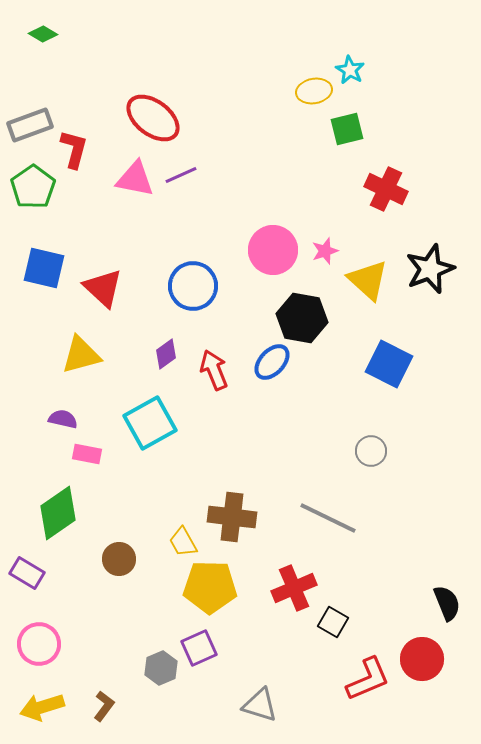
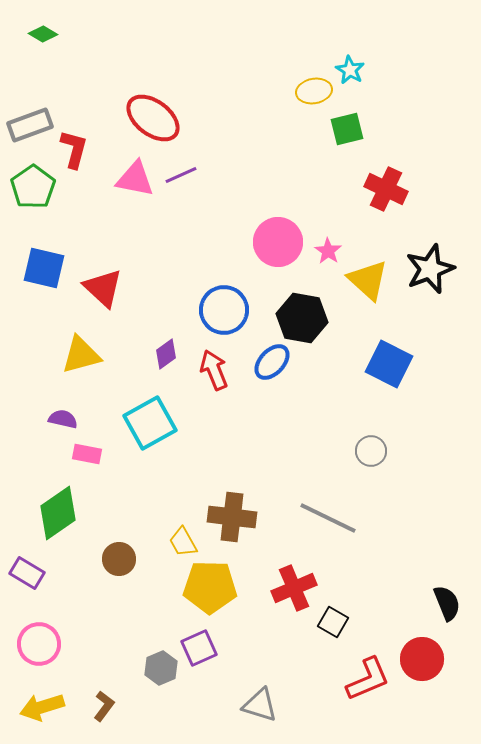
pink circle at (273, 250): moved 5 px right, 8 px up
pink star at (325, 251): moved 3 px right; rotated 20 degrees counterclockwise
blue circle at (193, 286): moved 31 px right, 24 px down
